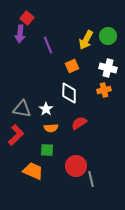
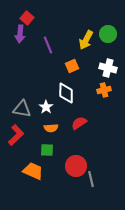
green circle: moved 2 px up
white diamond: moved 3 px left
white star: moved 2 px up
